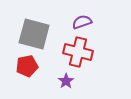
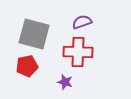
red cross: rotated 12 degrees counterclockwise
purple star: moved 1 px left, 1 px down; rotated 21 degrees counterclockwise
